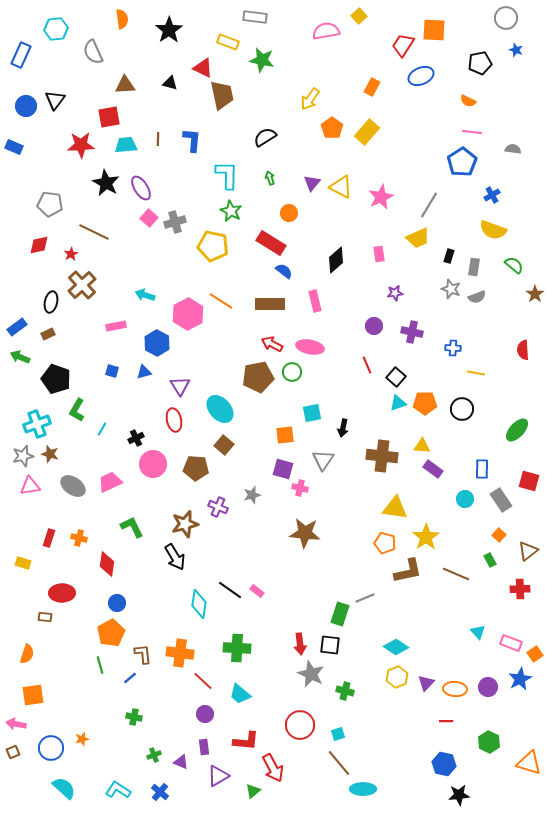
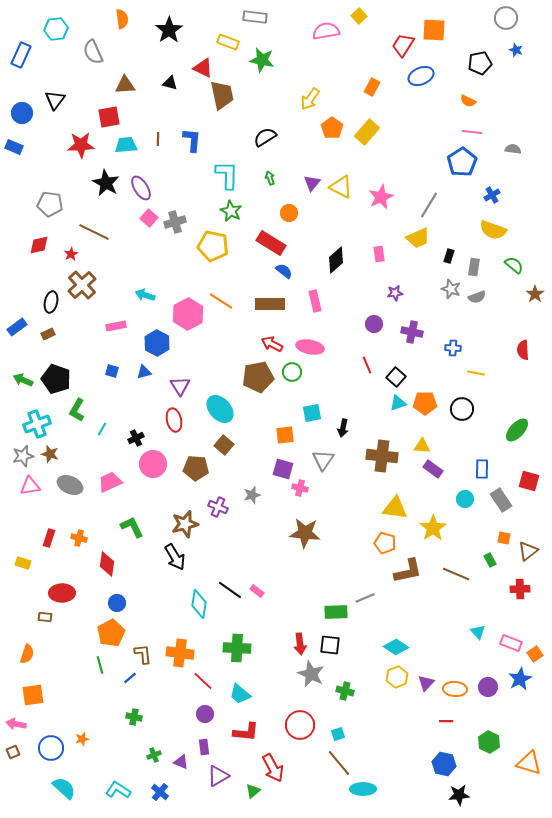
blue circle at (26, 106): moved 4 px left, 7 px down
purple circle at (374, 326): moved 2 px up
green arrow at (20, 357): moved 3 px right, 23 px down
gray ellipse at (73, 486): moved 3 px left, 1 px up; rotated 10 degrees counterclockwise
orange square at (499, 535): moved 5 px right, 3 px down; rotated 32 degrees counterclockwise
yellow star at (426, 537): moved 7 px right, 9 px up
green rectangle at (340, 614): moved 4 px left, 2 px up; rotated 70 degrees clockwise
red L-shape at (246, 741): moved 9 px up
